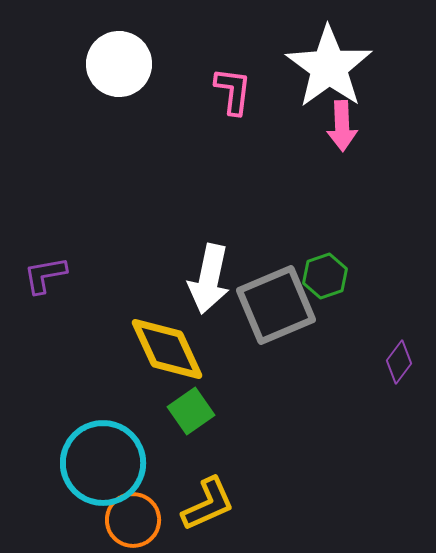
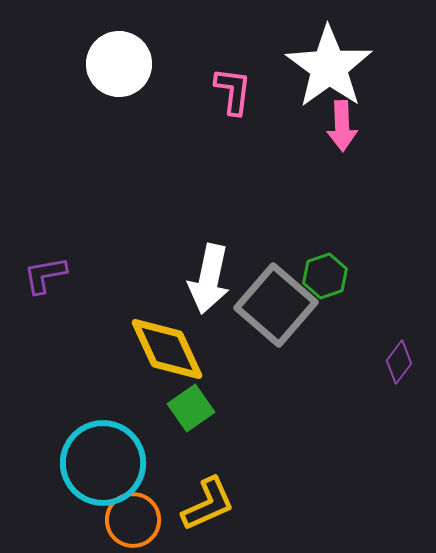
gray square: rotated 26 degrees counterclockwise
green square: moved 3 px up
